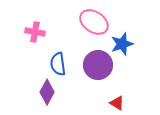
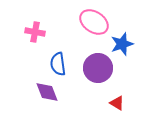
purple circle: moved 3 px down
purple diamond: rotated 50 degrees counterclockwise
